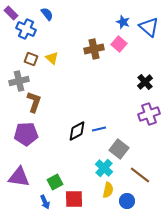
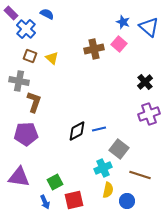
blue semicircle: rotated 24 degrees counterclockwise
blue cross: rotated 18 degrees clockwise
brown square: moved 1 px left, 3 px up
gray cross: rotated 24 degrees clockwise
cyan cross: moved 1 px left; rotated 24 degrees clockwise
brown line: rotated 20 degrees counterclockwise
red square: moved 1 px down; rotated 12 degrees counterclockwise
